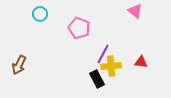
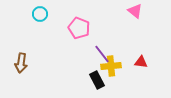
purple line: moved 1 px left; rotated 66 degrees counterclockwise
brown arrow: moved 2 px right, 2 px up; rotated 18 degrees counterclockwise
black rectangle: moved 1 px down
